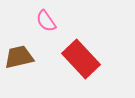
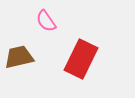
red rectangle: rotated 69 degrees clockwise
